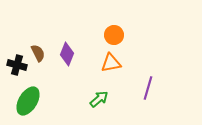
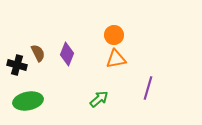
orange triangle: moved 5 px right, 4 px up
green ellipse: rotated 48 degrees clockwise
